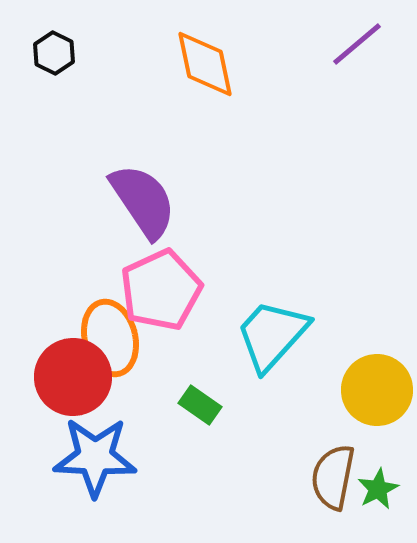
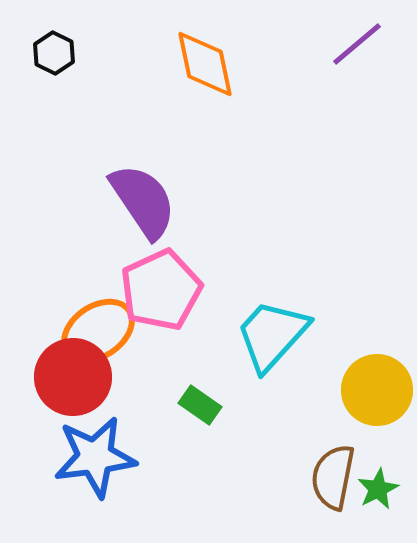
orange ellipse: moved 12 px left, 7 px up; rotated 70 degrees clockwise
blue star: rotated 10 degrees counterclockwise
